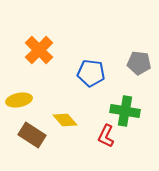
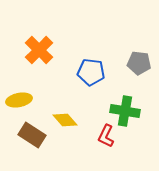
blue pentagon: moved 1 px up
